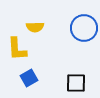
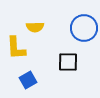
yellow L-shape: moved 1 px left, 1 px up
blue square: moved 1 px left, 2 px down
black square: moved 8 px left, 21 px up
